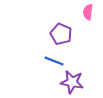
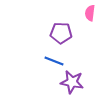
pink semicircle: moved 2 px right, 1 px down
purple pentagon: moved 1 px up; rotated 20 degrees counterclockwise
